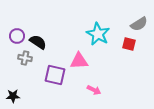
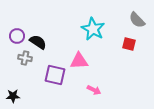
gray semicircle: moved 2 px left, 4 px up; rotated 78 degrees clockwise
cyan star: moved 5 px left, 5 px up
